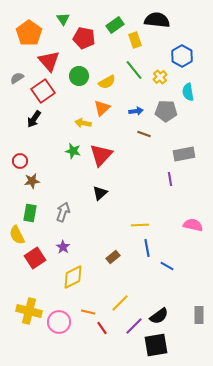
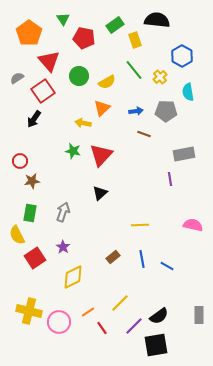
blue line at (147, 248): moved 5 px left, 11 px down
orange line at (88, 312): rotated 48 degrees counterclockwise
